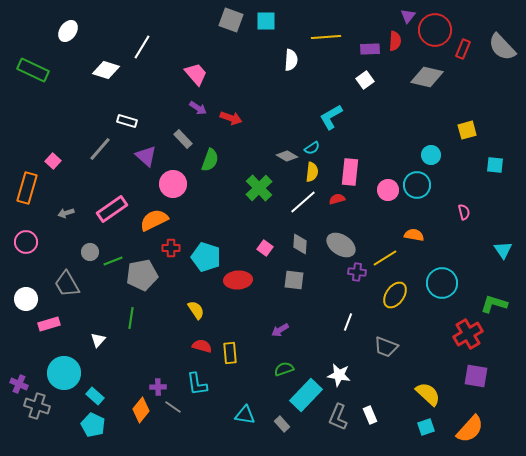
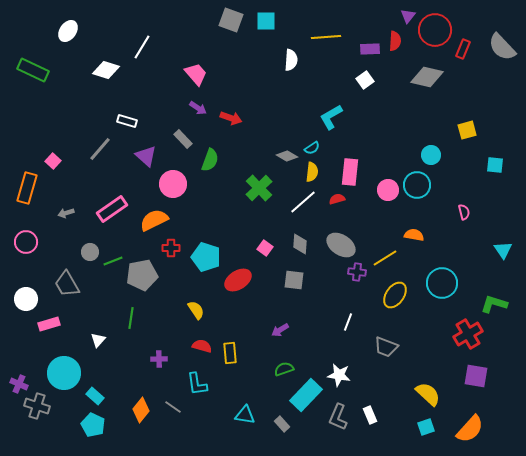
red ellipse at (238, 280): rotated 28 degrees counterclockwise
purple cross at (158, 387): moved 1 px right, 28 px up
